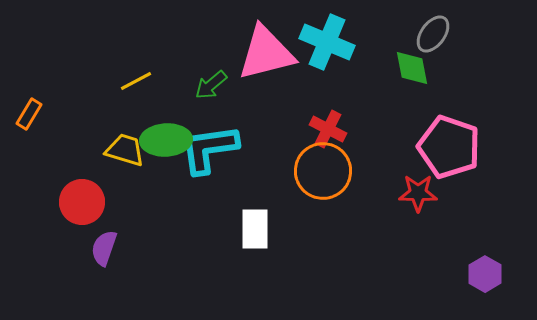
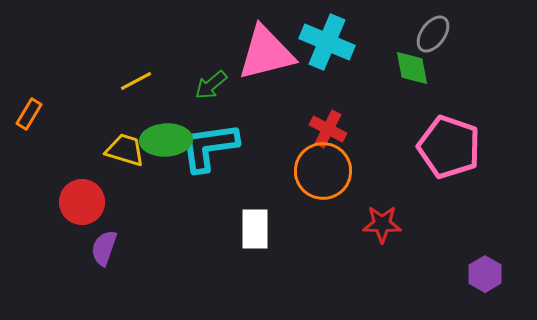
cyan L-shape: moved 2 px up
red star: moved 36 px left, 31 px down
